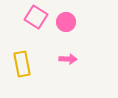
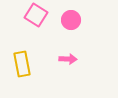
pink square: moved 2 px up
pink circle: moved 5 px right, 2 px up
